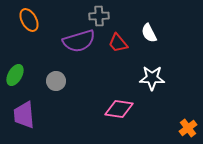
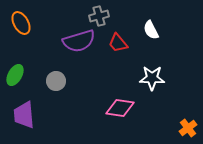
gray cross: rotated 12 degrees counterclockwise
orange ellipse: moved 8 px left, 3 px down
white semicircle: moved 2 px right, 3 px up
pink diamond: moved 1 px right, 1 px up
